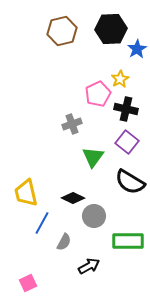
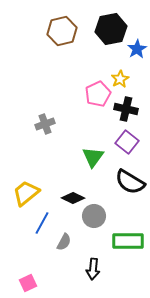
black hexagon: rotated 8 degrees counterclockwise
gray cross: moved 27 px left
yellow trapezoid: rotated 64 degrees clockwise
black arrow: moved 4 px right, 3 px down; rotated 125 degrees clockwise
